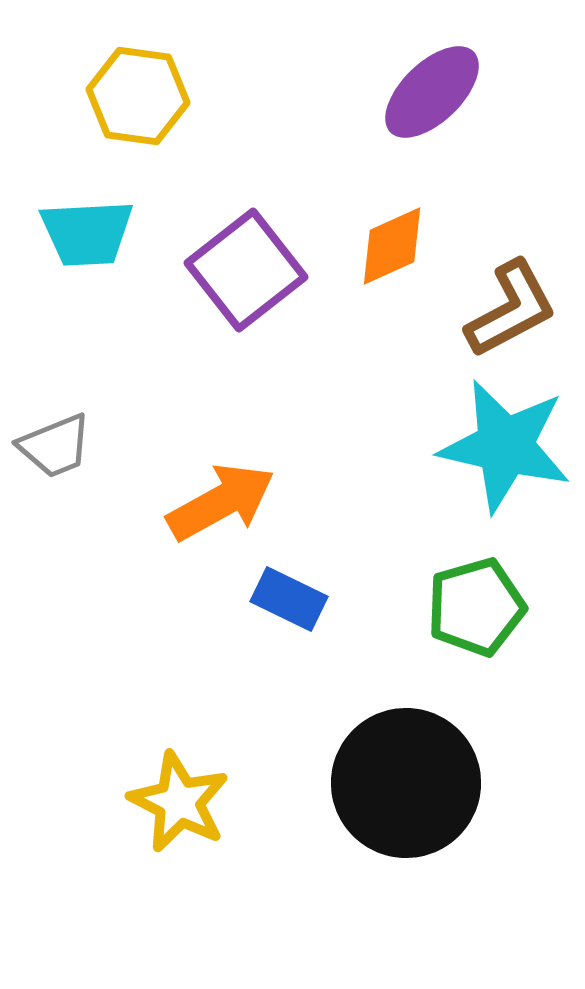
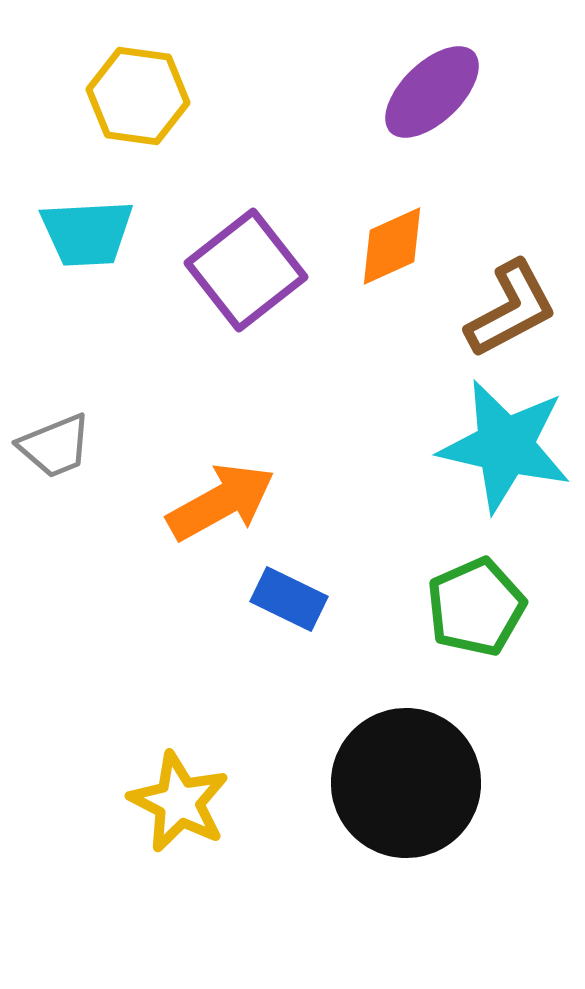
green pentagon: rotated 8 degrees counterclockwise
